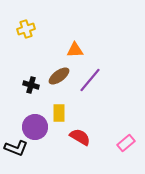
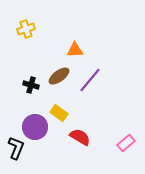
yellow rectangle: rotated 54 degrees counterclockwise
black L-shape: rotated 90 degrees counterclockwise
